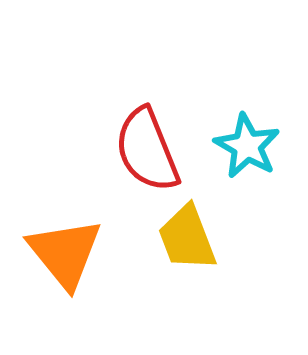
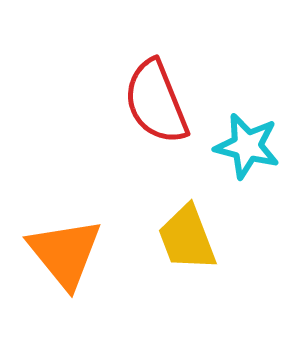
cyan star: rotated 16 degrees counterclockwise
red semicircle: moved 9 px right, 48 px up
